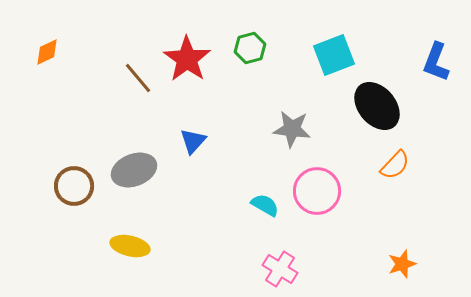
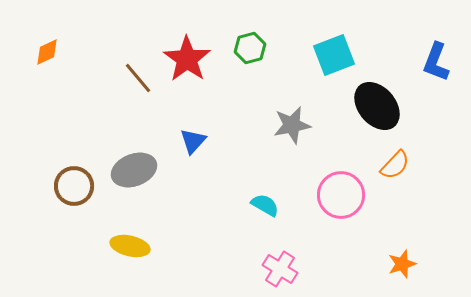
gray star: moved 4 px up; rotated 18 degrees counterclockwise
pink circle: moved 24 px right, 4 px down
